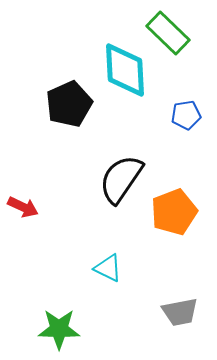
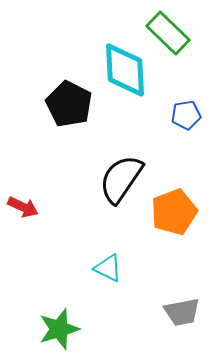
black pentagon: rotated 21 degrees counterclockwise
gray trapezoid: moved 2 px right
green star: rotated 18 degrees counterclockwise
